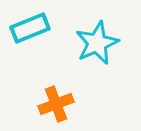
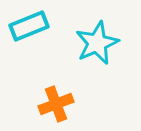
cyan rectangle: moved 1 px left, 2 px up
